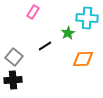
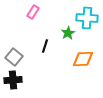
black line: rotated 40 degrees counterclockwise
